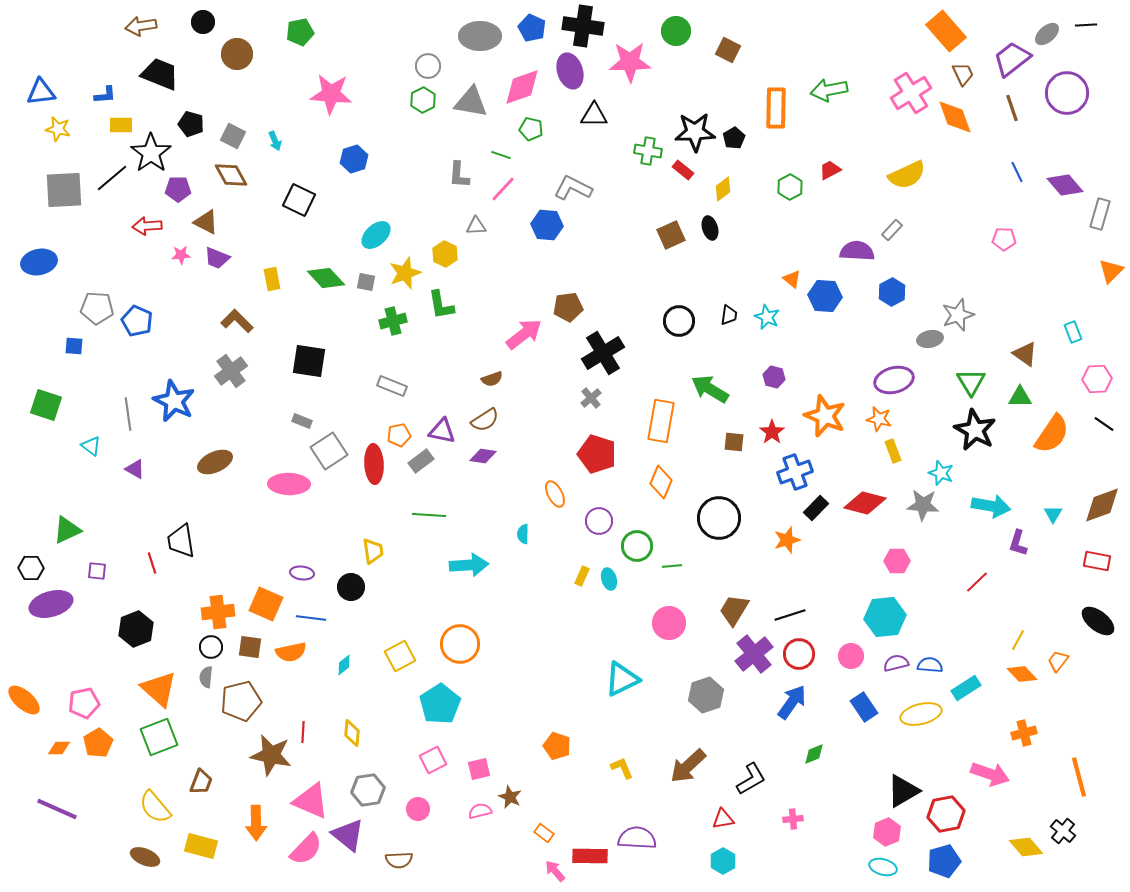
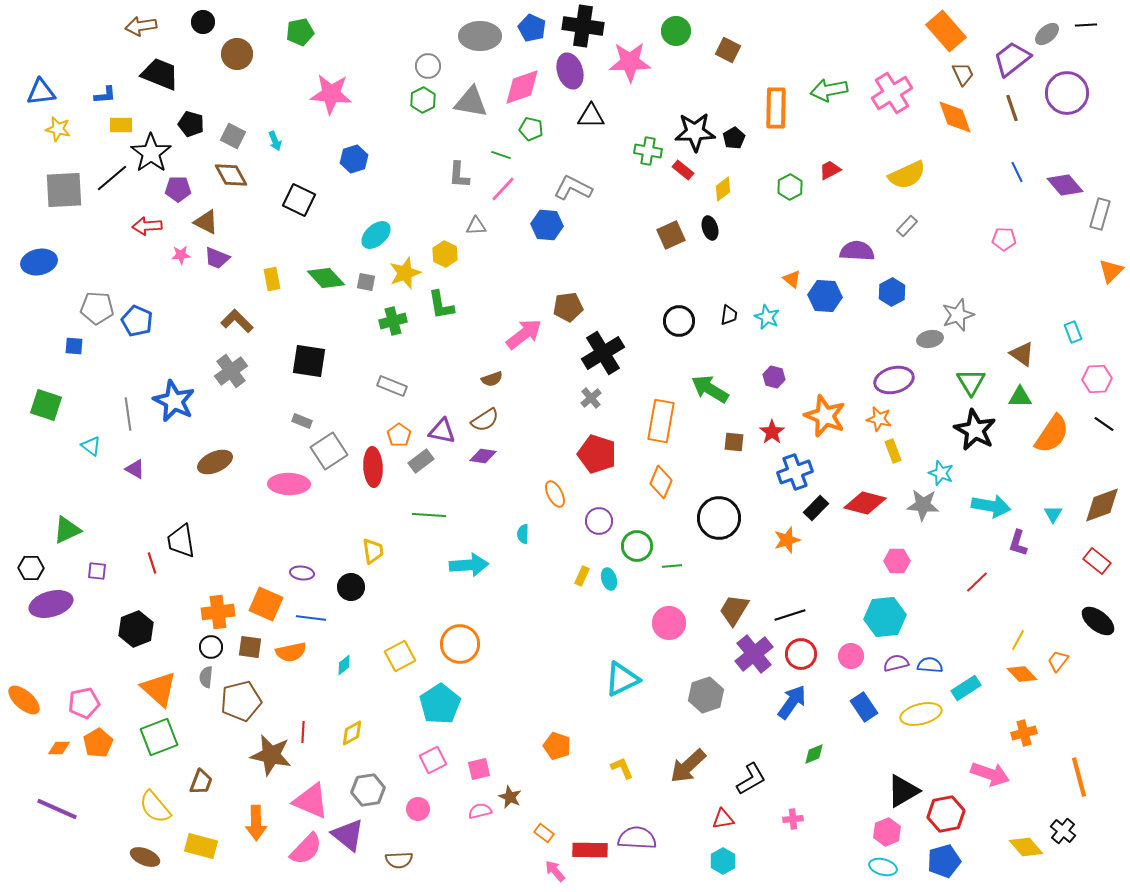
pink cross at (911, 93): moved 19 px left
black triangle at (594, 115): moved 3 px left, 1 px down
gray rectangle at (892, 230): moved 15 px right, 4 px up
brown triangle at (1025, 354): moved 3 px left
orange pentagon at (399, 435): rotated 25 degrees counterclockwise
red ellipse at (374, 464): moved 1 px left, 3 px down
red rectangle at (1097, 561): rotated 28 degrees clockwise
red circle at (799, 654): moved 2 px right
yellow diamond at (352, 733): rotated 56 degrees clockwise
red rectangle at (590, 856): moved 6 px up
